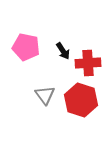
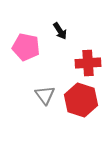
black arrow: moved 3 px left, 20 px up
